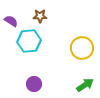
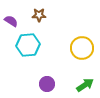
brown star: moved 1 px left, 1 px up
cyan hexagon: moved 1 px left, 4 px down
purple circle: moved 13 px right
